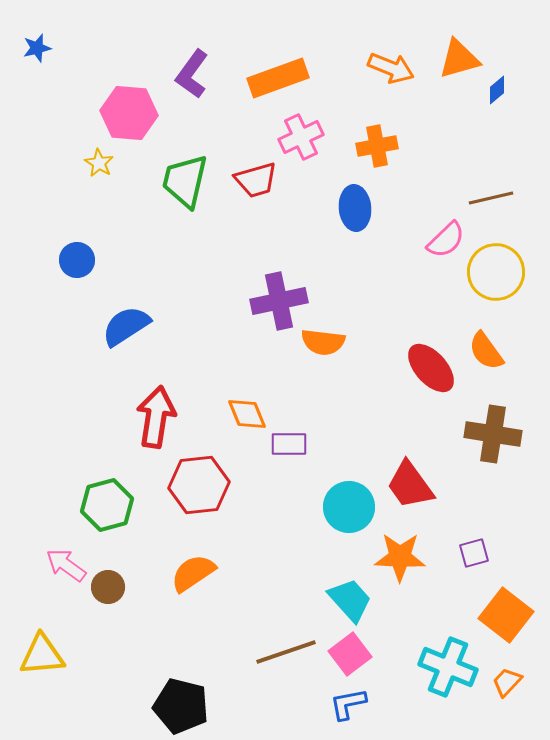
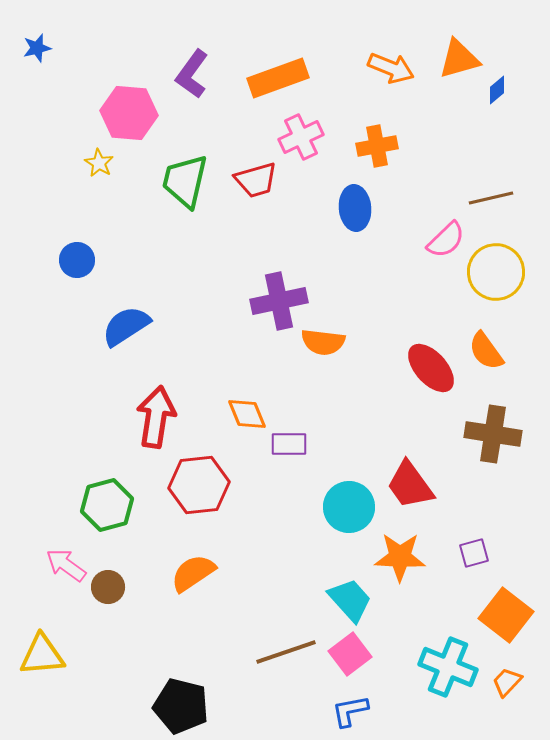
blue L-shape at (348, 704): moved 2 px right, 7 px down
